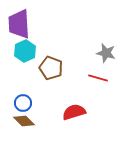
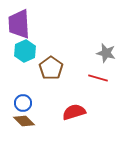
brown pentagon: rotated 15 degrees clockwise
